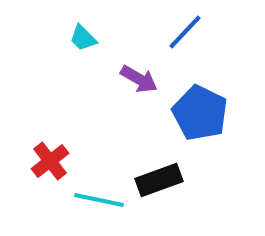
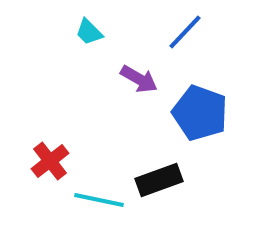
cyan trapezoid: moved 6 px right, 6 px up
blue pentagon: rotated 6 degrees counterclockwise
